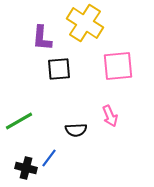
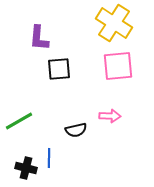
yellow cross: moved 29 px right
purple L-shape: moved 3 px left
pink arrow: rotated 65 degrees counterclockwise
black semicircle: rotated 10 degrees counterclockwise
blue line: rotated 36 degrees counterclockwise
